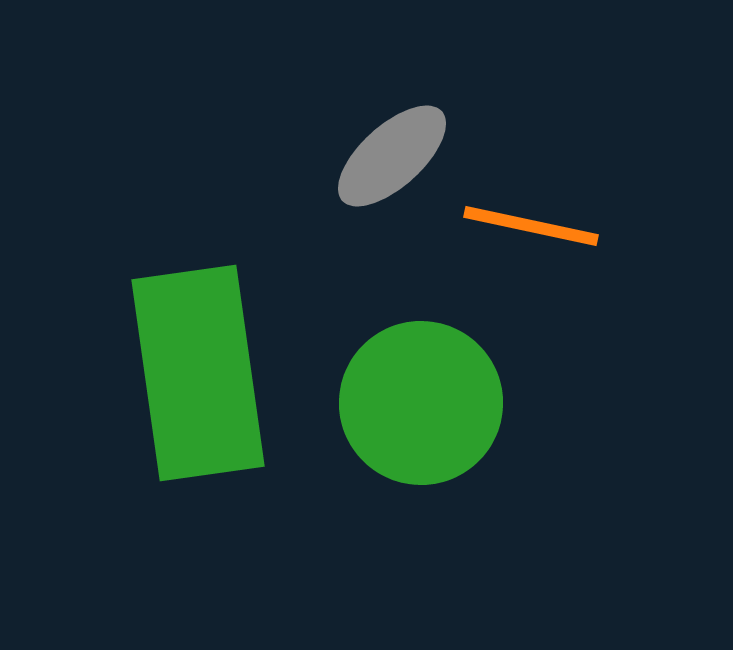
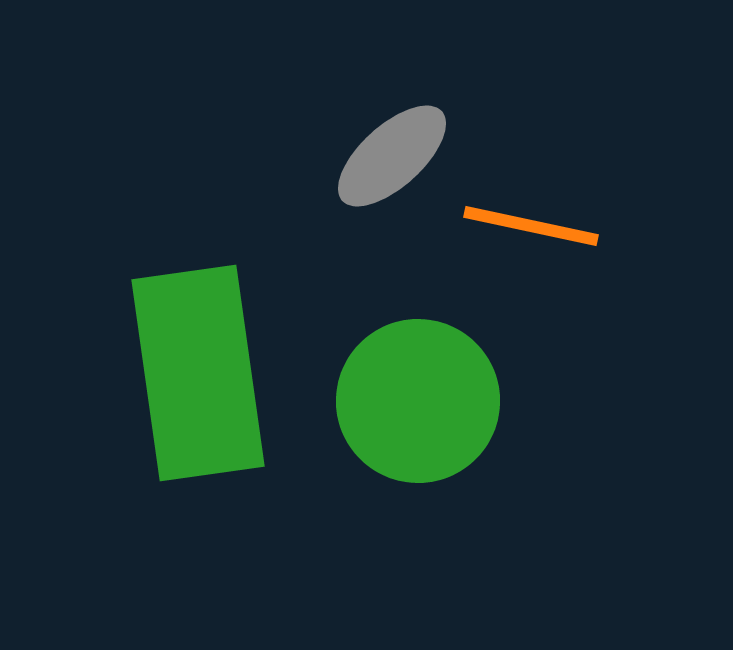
green circle: moved 3 px left, 2 px up
